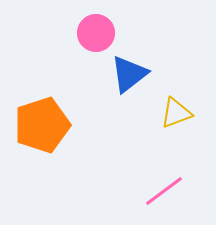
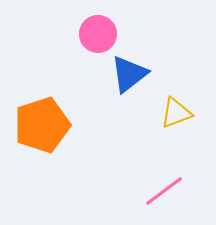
pink circle: moved 2 px right, 1 px down
